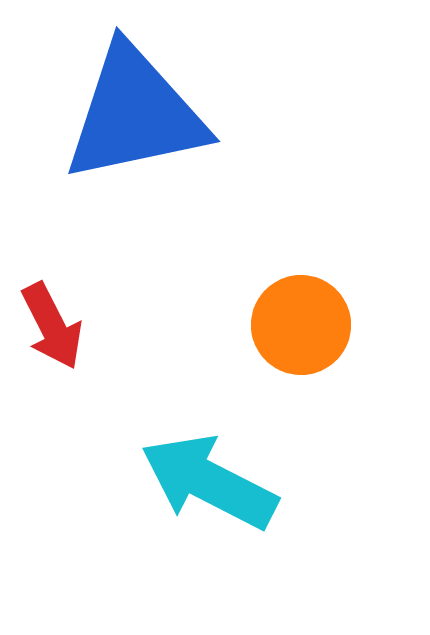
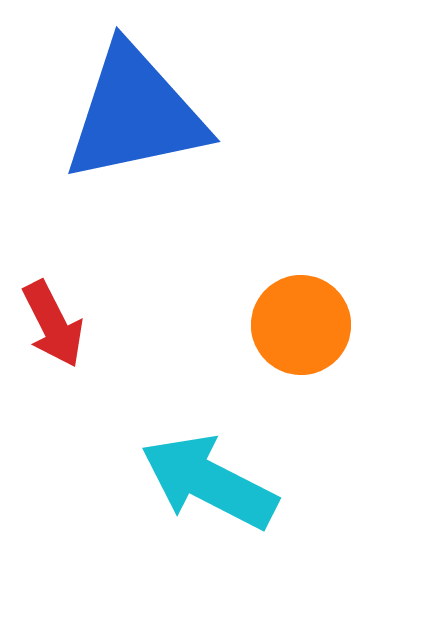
red arrow: moved 1 px right, 2 px up
